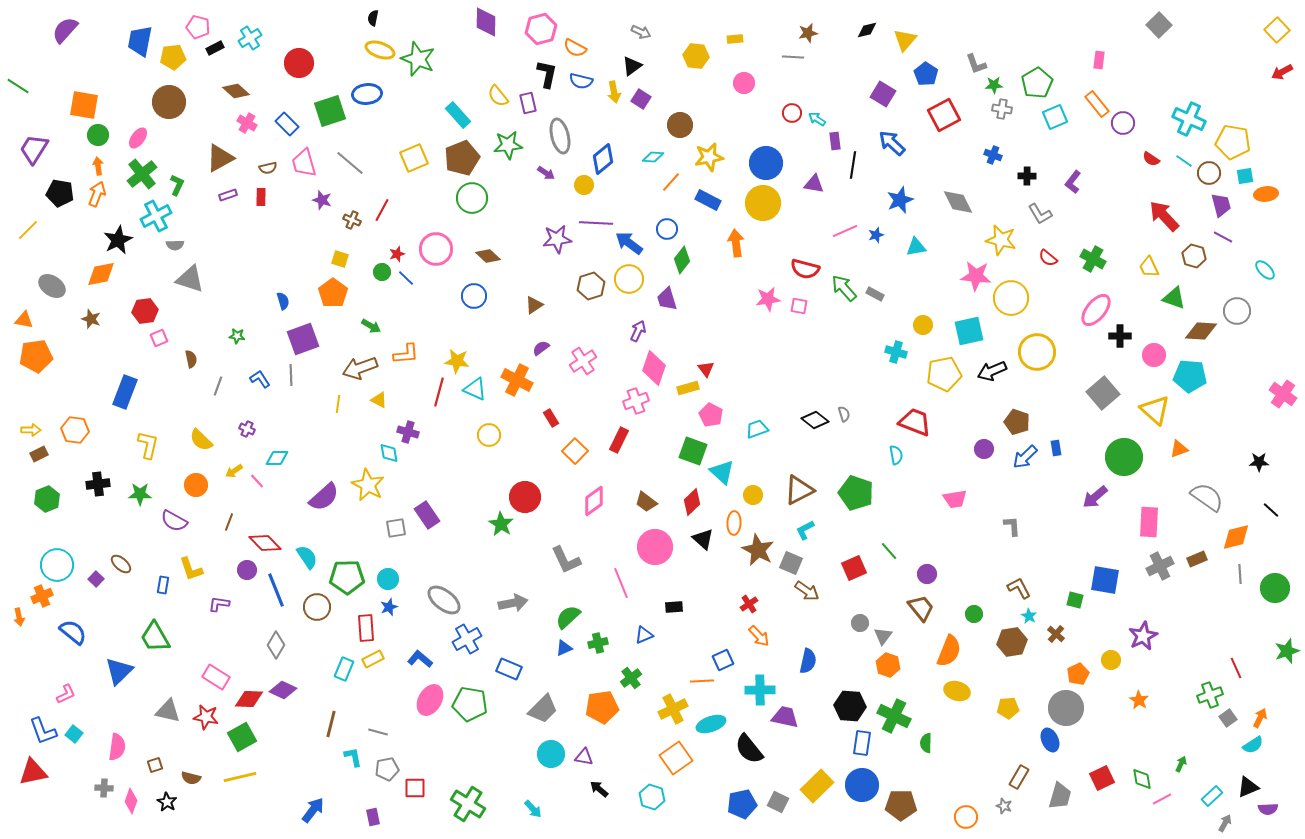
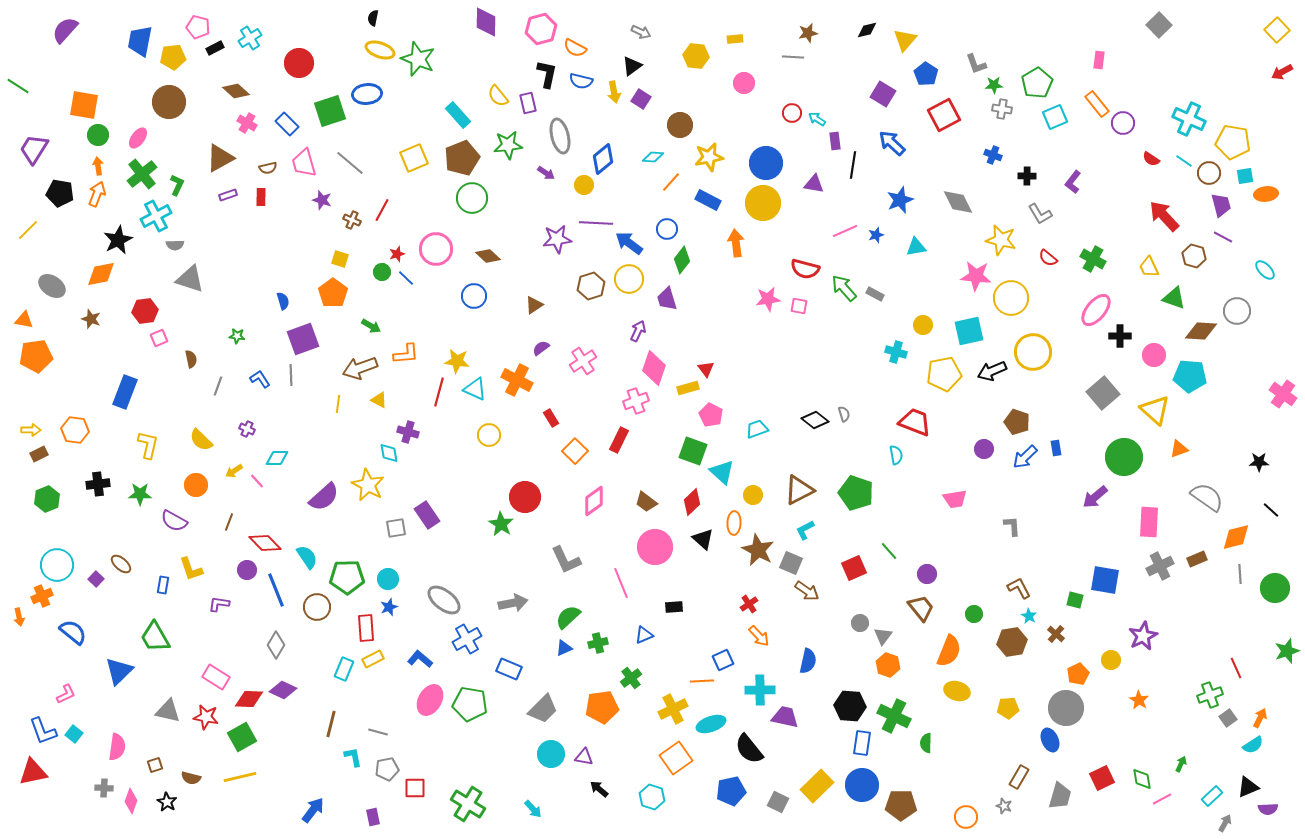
yellow circle at (1037, 352): moved 4 px left
blue pentagon at (742, 804): moved 11 px left, 13 px up
